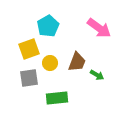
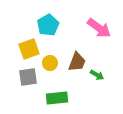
cyan pentagon: moved 1 px up
gray square: moved 1 px left, 1 px up
